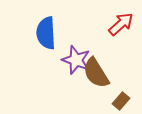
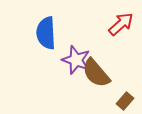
brown semicircle: rotated 8 degrees counterclockwise
brown rectangle: moved 4 px right
